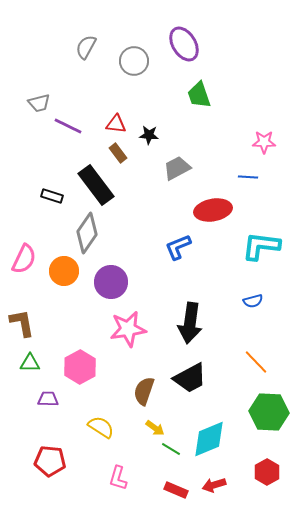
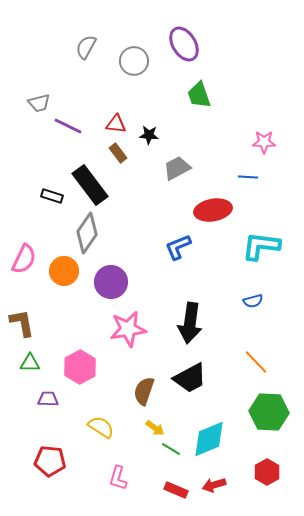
black rectangle at (96, 185): moved 6 px left
